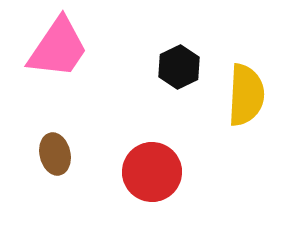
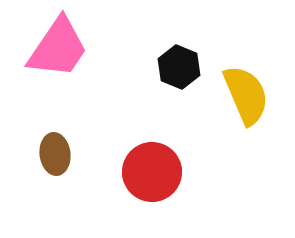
black hexagon: rotated 12 degrees counterclockwise
yellow semicircle: rotated 26 degrees counterclockwise
brown ellipse: rotated 6 degrees clockwise
